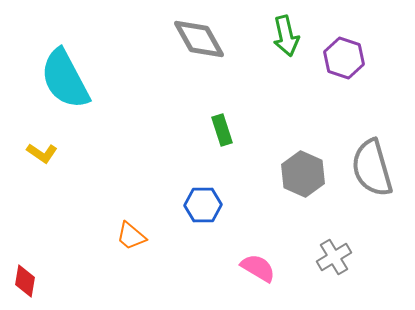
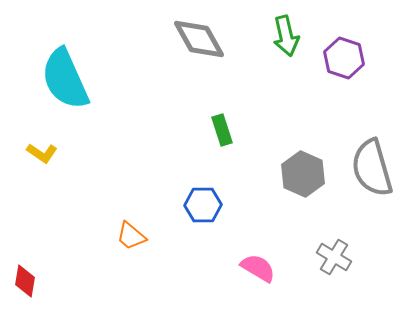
cyan semicircle: rotated 4 degrees clockwise
gray cross: rotated 28 degrees counterclockwise
